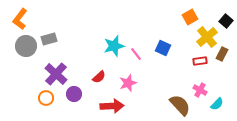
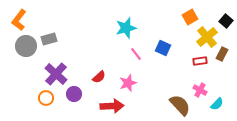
orange L-shape: moved 1 px left, 1 px down
cyan star: moved 12 px right, 18 px up
